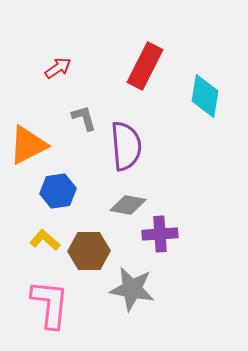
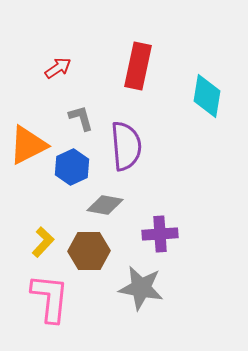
red rectangle: moved 7 px left; rotated 15 degrees counterclockwise
cyan diamond: moved 2 px right
gray L-shape: moved 3 px left
blue hexagon: moved 14 px right, 24 px up; rotated 16 degrees counterclockwise
gray diamond: moved 23 px left
yellow L-shape: moved 2 px left, 2 px down; rotated 92 degrees clockwise
gray star: moved 9 px right, 1 px up
pink L-shape: moved 6 px up
